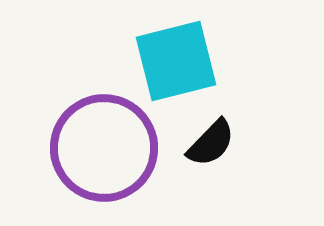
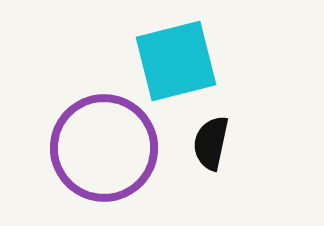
black semicircle: rotated 148 degrees clockwise
